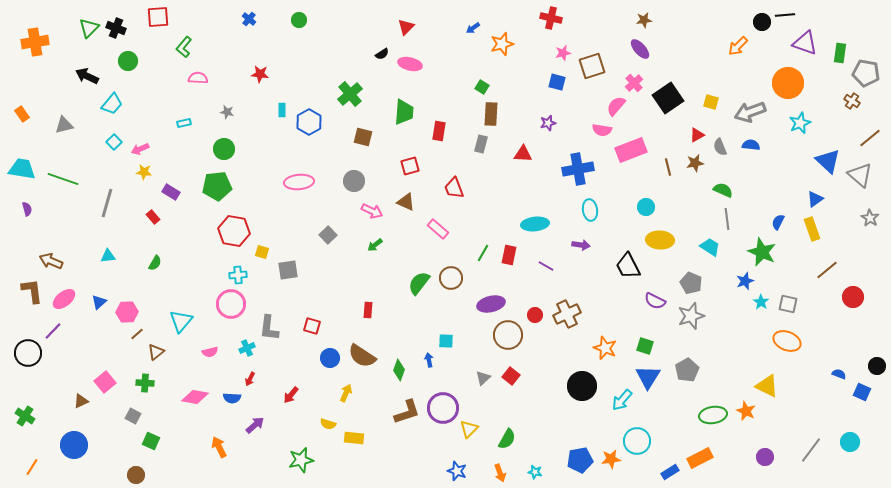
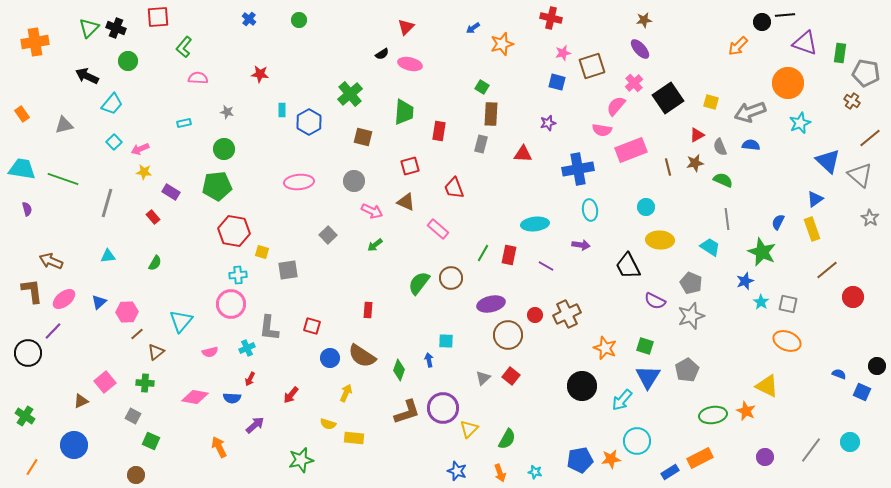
green semicircle at (723, 190): moved 10 px up
